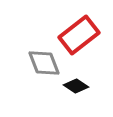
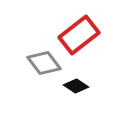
gray diamond: rotated 16 degrees counterclockwise
